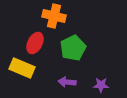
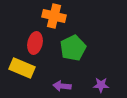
red ellipse: rotated 15 degrees counterclockwise
purple arrow: moved 5 px left, 4 px down
